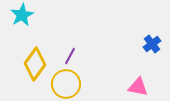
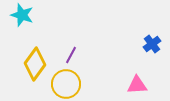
cyan star: rotated 25 degrees counterclockwise
purple line: moved 1 px right, 1 px up
pink triangle: moved 1 px left, 2 px up; rotated 15 degrees counterclockwise
